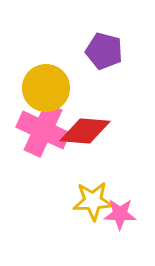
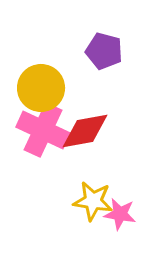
yellow circle: moved 5 px left
red diamond: rotated 15 degrees counterclockwise
yellow star: rotated 12 degrees clockwise
pink star: rotated 8 degrees clockwise
